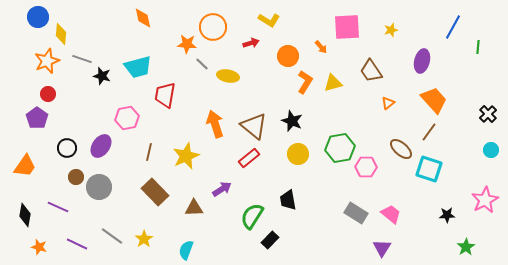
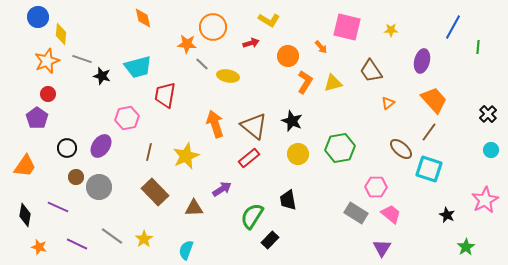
pink square at (347, 27): rotated 16 degrees clockwise
yellow star at (391, 30): rotated 16 degrees clockwise
pink hexagon at (366, 167): moved 10 px right, 20 px down
black star at (447, 215): rotated 28 degrees clockwise
